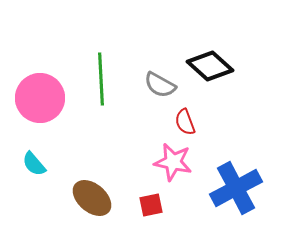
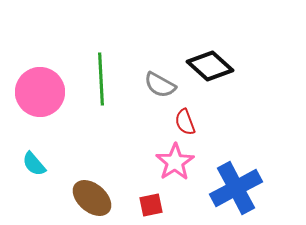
pink circle: moved 6 px up
pink star: moved 2 px right; rotated 27 degrees clockwise
